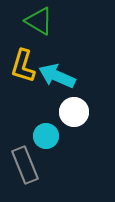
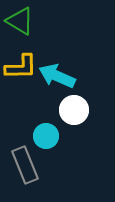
green triangle: moved 19 px left
yellow L-shape: moved 2 px left, 1 px down; rotated 108 degrees counterclockwise
white circle: moved 2 px up
